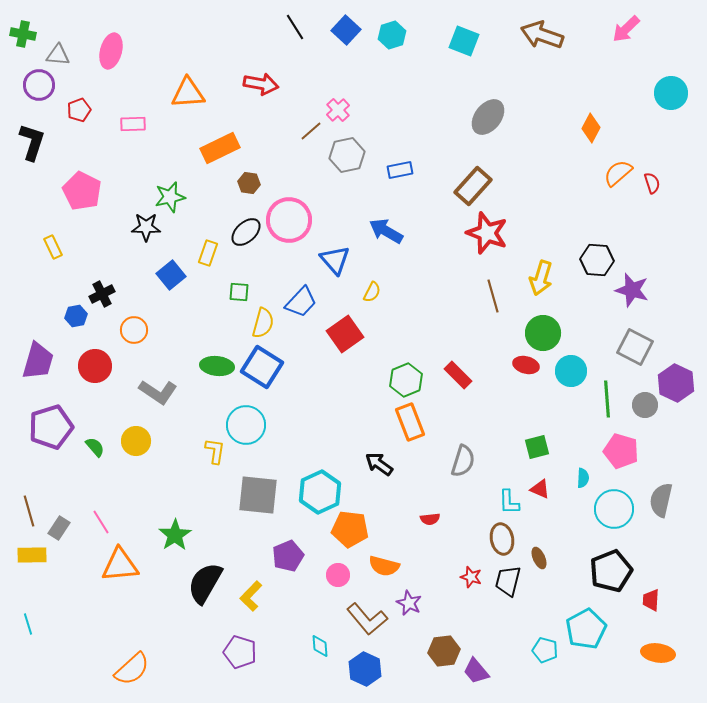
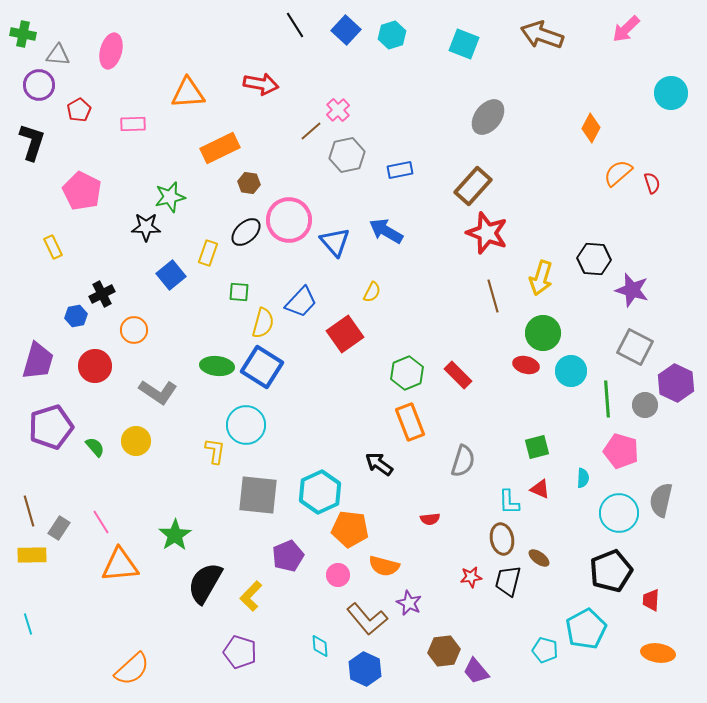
black line at (295, 27): moved 2 px up
cyan square at (464, 41): moved 3 px down
red pentagon at (79, 110): rotated 10 degrees counterclockwise
blue triangle at (335, 260): moved 18 px up
black hexagon at (597, 260): moved 3 px left, 1 px up
green hexagon at (406, 380): moved 1 px right, 7 px up
cyan circle at (614, 509): moved 5 px right, 4 px down
brown ellipse at (539, 558): rotated 30 degrees counterclockwise
red star at (471, 577): rotated 25 degrees counterclockwise
